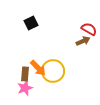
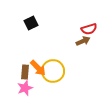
red semicircle: rotated 133 degrees clockwise
brown rectangle: moved 2 px up
